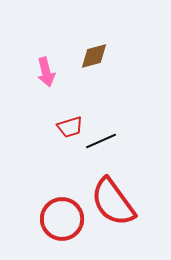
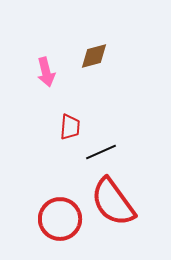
red trapezoid: rotated 68 degrees counterclockwise
black line: moved 11 px down
red circle: moved 2 px left
